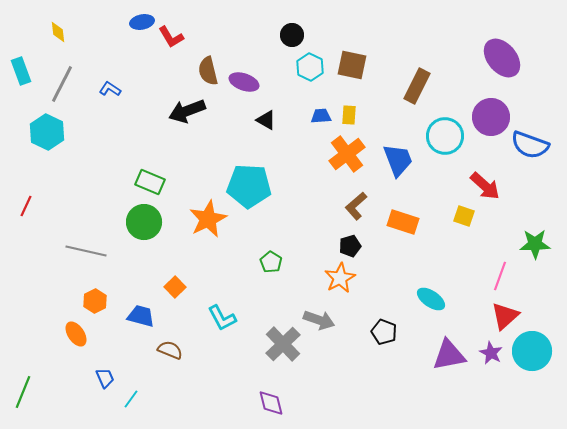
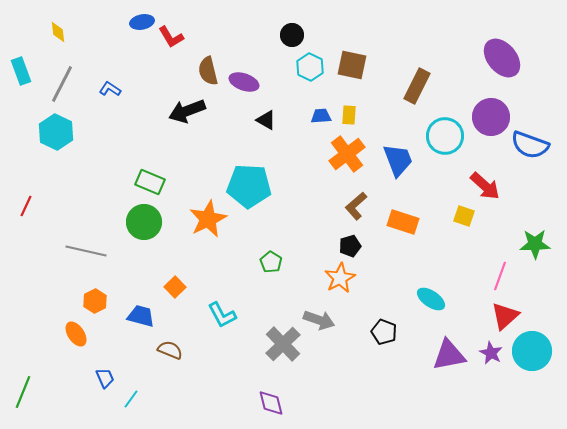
cyan hexagon at (47, 132): moved 9 px right
cyan L-shape at (222, 318): moved 3 px up
